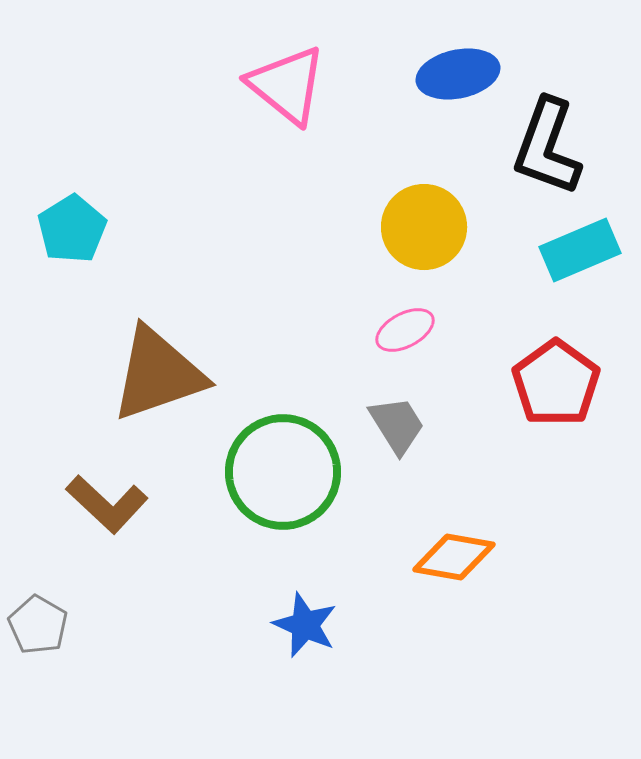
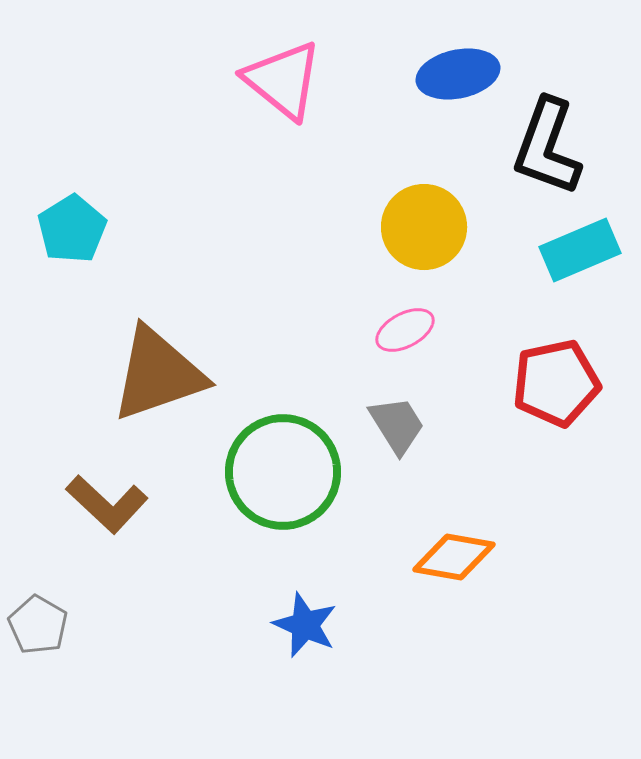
pink triangle: moved 4 px left, 5 px up
red pentagon: rotated 24 degrees clockwise
